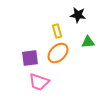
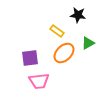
yellow rectangle: rotated 40 degrees counterclockwise
green triangle: moved 1 px down; rotated 24 degrees counterclockwise
orange ellipse: moved 6 px right
pink trapezoid: moved 1 px up; rotated 25 degrees counterclockwise
